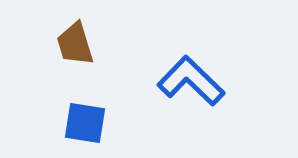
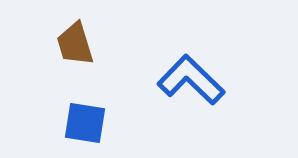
blue L-shape: moved 1 px up
